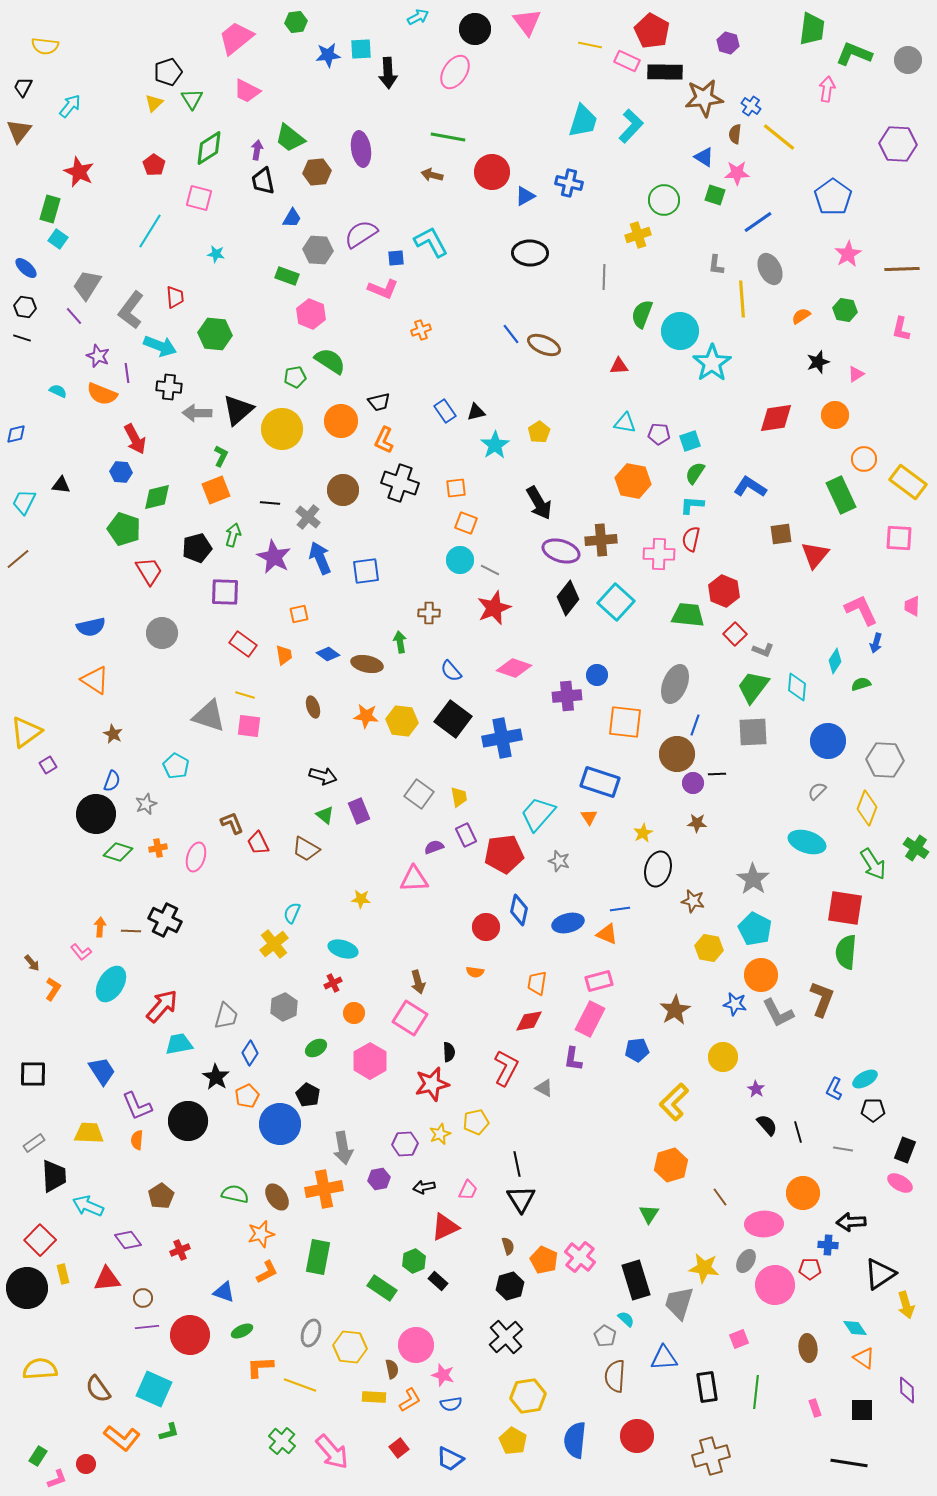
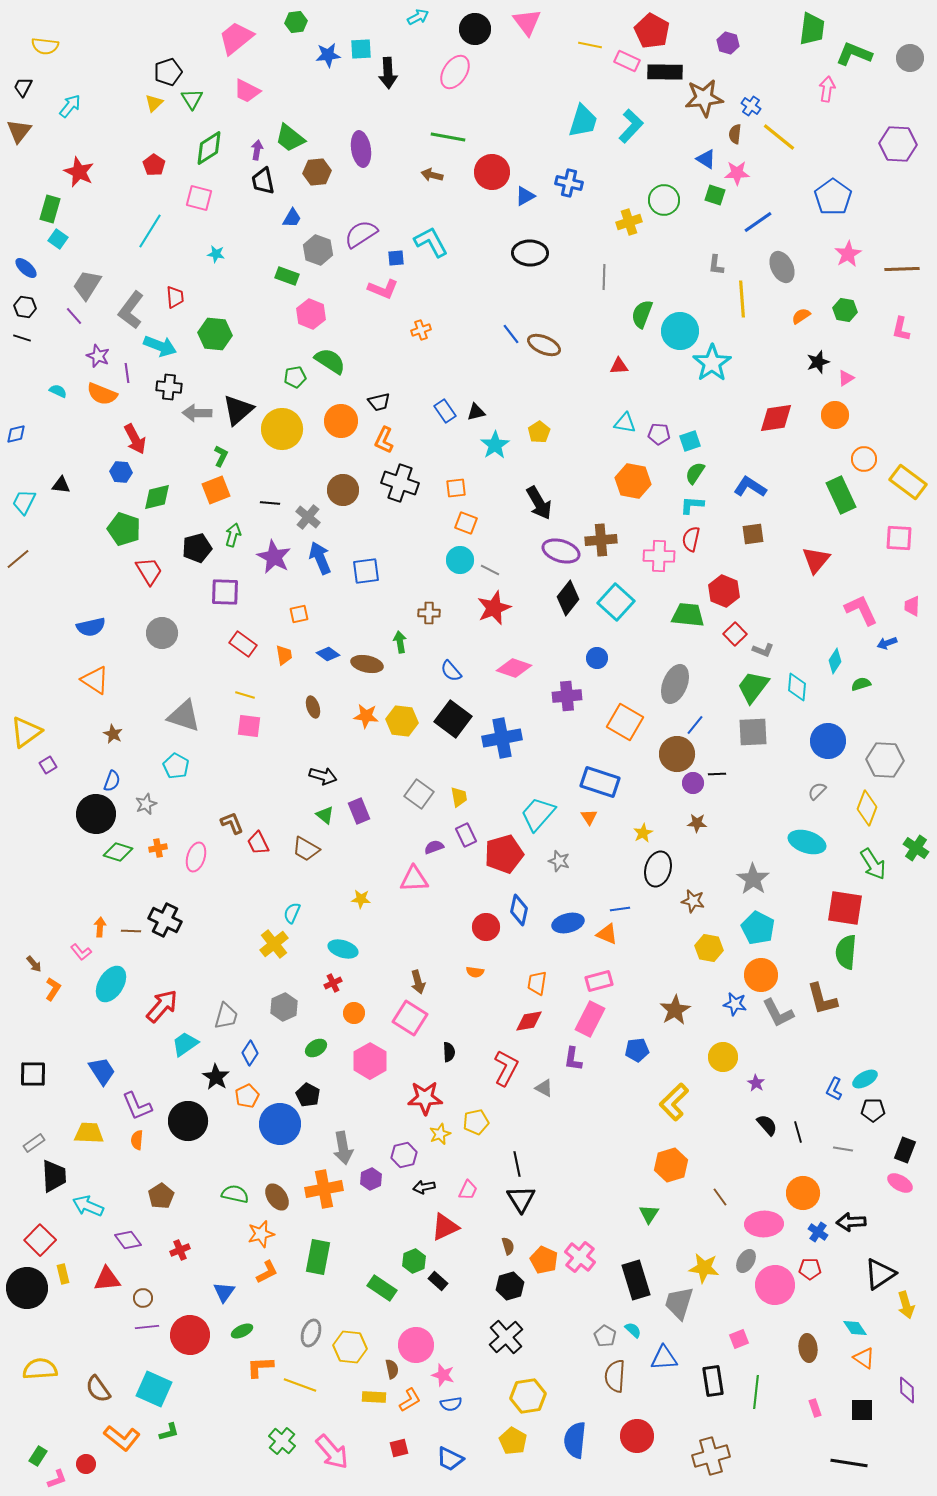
gray circle at (908, 60): moved 2 px right, 2 px up
blue triangle at (704, 157): moved 2 px right, 2 px down
yellow cross at (638, 235): moved 9 px left, 13 px up
gray hexagon at (318, 250): rotated 16 degrees clockwise
gray ellipse at (770, 269): moved 12 px right, 2 px up
pink triangle at (856, 374): moved 10 px left, 4 px down
brown square at (781, 534): moved 28 px left
pink cross at (659, 554): moved 2 px down
red triangle at (815, 555): moved 1 px right, 5 px down
blue arrow at (876, 643): moved 11 px right; rotated 54 degrees clockwise
blue circle at (597, 675): moved 17 px up
gray triangle at (209, 716): moved 25 px left
orange square at (625, 722): rotated 24 degrees clockwise
blue line at (695, 725): rotated 20 degrees clockwise
red pentagon at (504, 854): rotated 9 degrees counterclockwise
cyan pentagon at (755, 929): moved 3 px right, 1 px up
brown arrow at (32, 963): moved 2 px right, 1 px down
brown L-shape at (822, 999): rotated 144 degrees clockwise
cyan trapezoid at (179, 1044): moved 6 px right; rotated 24 degrees counterclockwise
red star at (432, 1084): moved 7 px left, 14 px down; rotated 12 degrees clockwise
purple star at (756, 1089): moved 6 px up
purple hexagon at (405, 1144): moved 1 px left, 11 px down; rotated 10 degrees counterclockwise
purple hexagon at (379, 1179): moved 8 px left; rotated 15 degrees counterclockwise
blue cross at (828, 1245): moved 10 px left, 13 px up; rotated 30 degrees clockwise
blue triangle at (224, 1292): rotated 45 degrees clockwise
cyan semicircle at (626, 1319): moved 7 px right, 11 px down
black rectangle at (707, 1387): moved 6 px right, 6 px up
red square at (399, 1448): rotated 24 degrees clockwise
